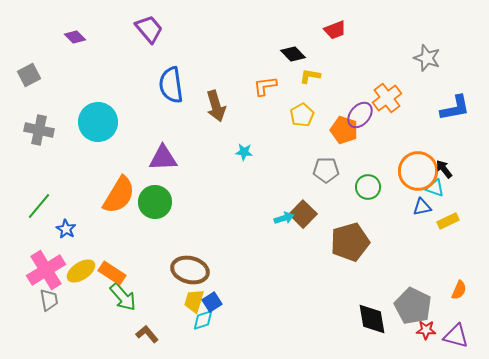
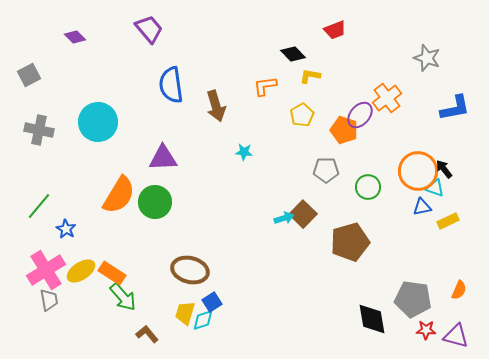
yellow trapezoid at (194, 301): moved 9 px left, 12 px down
gray pentagon at (413, 306): moved 7 px up; rotated 18 degrees counterclockwise
